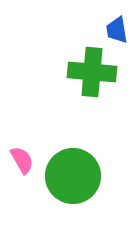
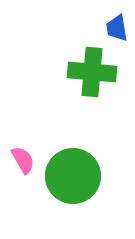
blue trapezoid: moved 2 px up
pink semicircle: moved 1 px right
